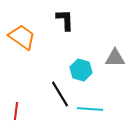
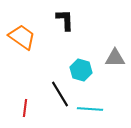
red line: moved 9 px right, 3 px up
